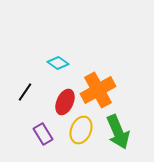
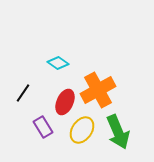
black line: moved 2 px left, 1 px down
yellow ellipse: moved 1 px right; rotated 12 degrees clockwise
purple rectangle: moved 7 px up
